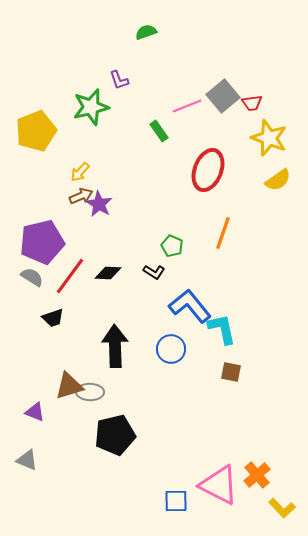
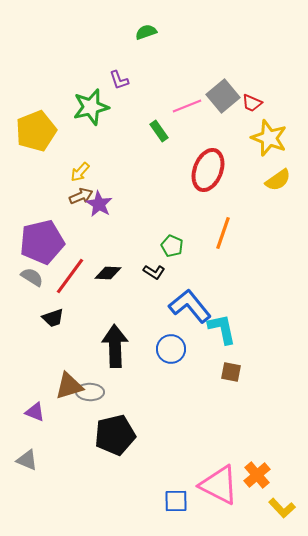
red trapezoid: rotated 30 degrees clockwise
